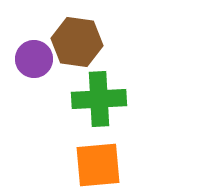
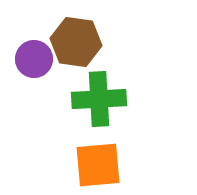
brown hexagon: moved 1 px left
